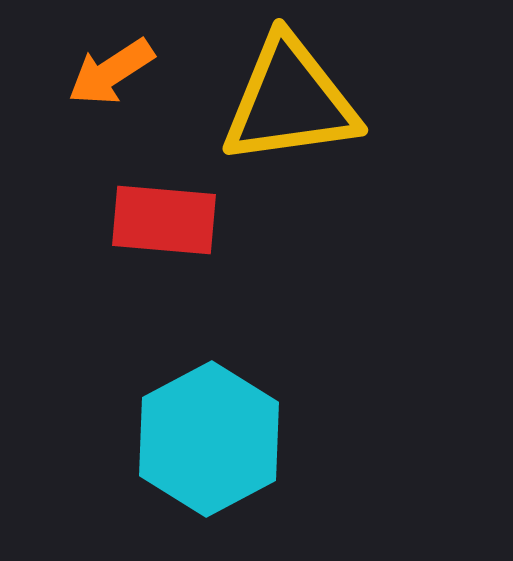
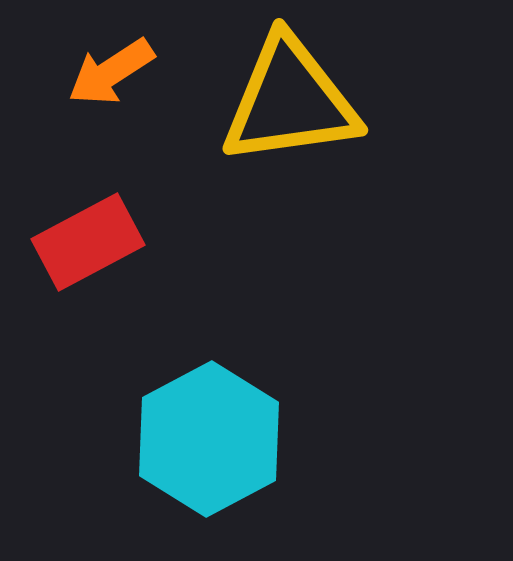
red rectangle: moved 76 px left, 22 px down; rotated 33 degrees counterclockwise
